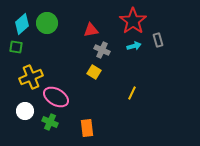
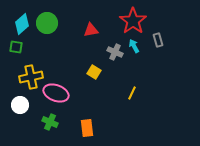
cyan arrow: rotated 104 degrees counterclockwise
gray cross: moved 13 px right, 2 px down
yellow cross: rotated 10 degrees clockwise
pink ellipse: moved 4 px up; rotated 10 degrees counterclockwise
white circle: moved 5 px left, 6 px up
